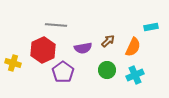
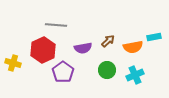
cyan rectangle: moved 3 px right, 10 px down
orange semicircle: rotated 54 degrees clockwise
